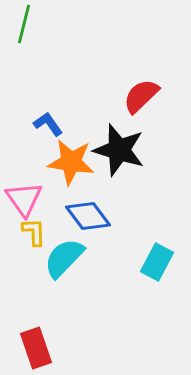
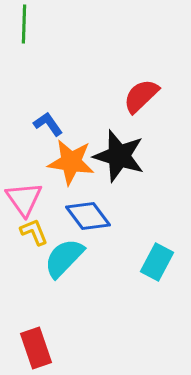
green line: rotated 12 degrees counterclockwise
black star: moved 6 px down
yellow L-shape: rotated 20 degrees counterclockwise
